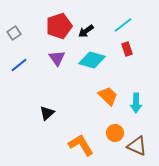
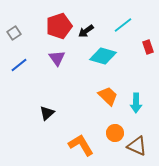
red rectangle: moved 21 px right, 2 px up
cyan diamond: moved 11 px right, 4 px up
